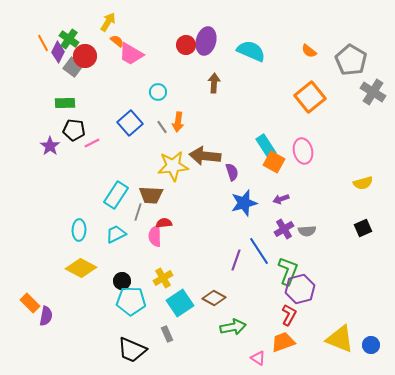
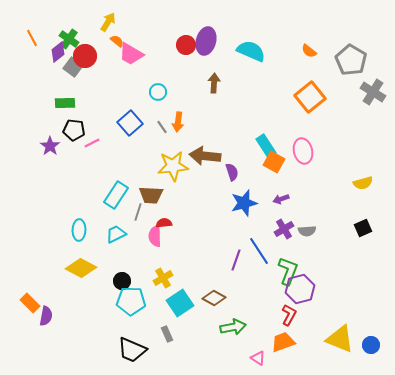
orange line at (43, 43): moved 11 px left, 5 px up
purple diamond at (58, 52): rotated 25 degrees clockwise
